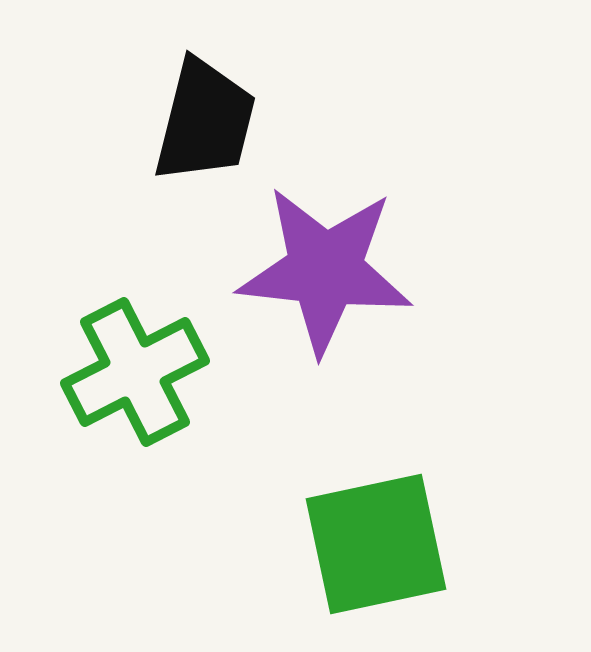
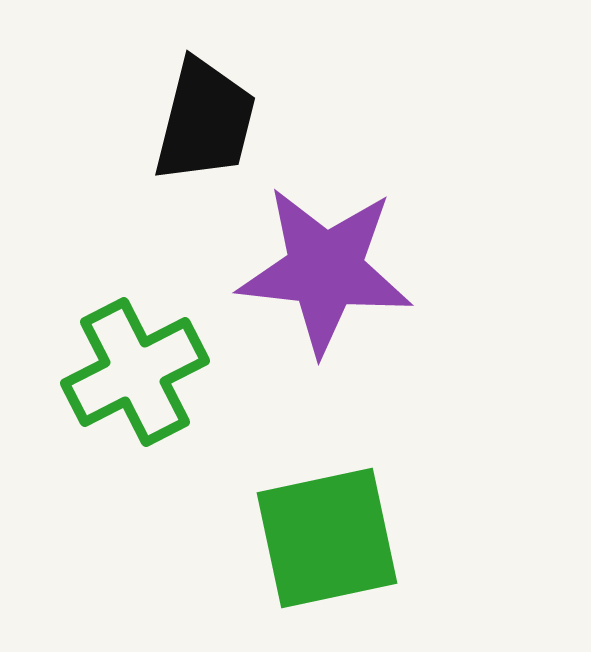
green square: moved 49 px left, 6 px up
